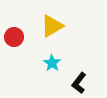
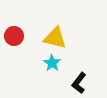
yellow triangle: moved 3 px right, 12 px down; rotated 45 degrees clockwise
red circle: moved 1 px up
